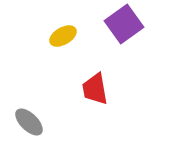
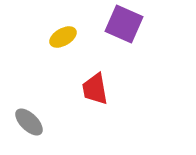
purple square: rotated 30 degrees counterclockwise
yellow ellipse: moved 1 px down
